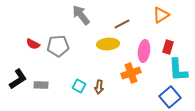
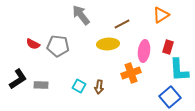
gray pentagon: rotated 10 degrees clockwise
cyan L-shape: moved 1 px right
